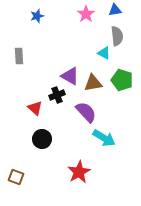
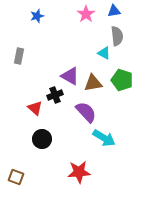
blue triangle: moved 1 px left, 1 px down
gray rectangle: rotated 14 degrees clockwise
black cross: moved 2 px left
red star: rotated 25 degrees clockwise
